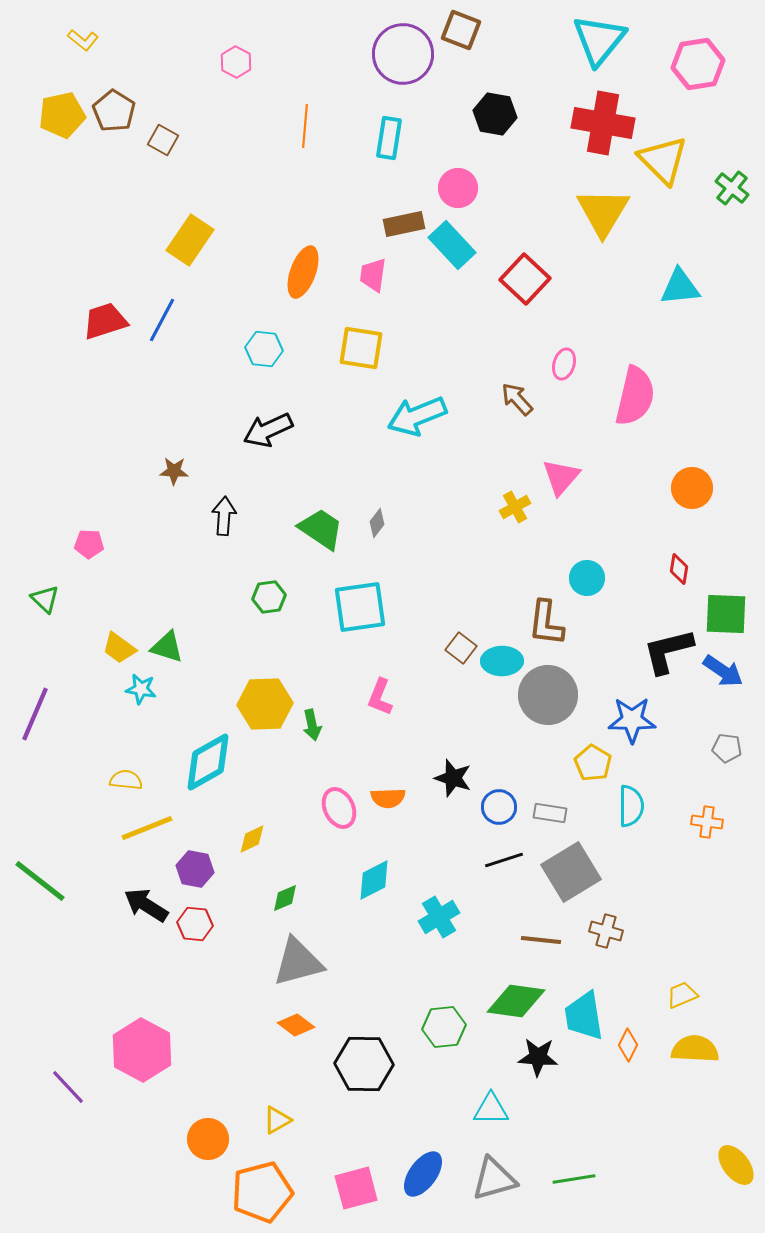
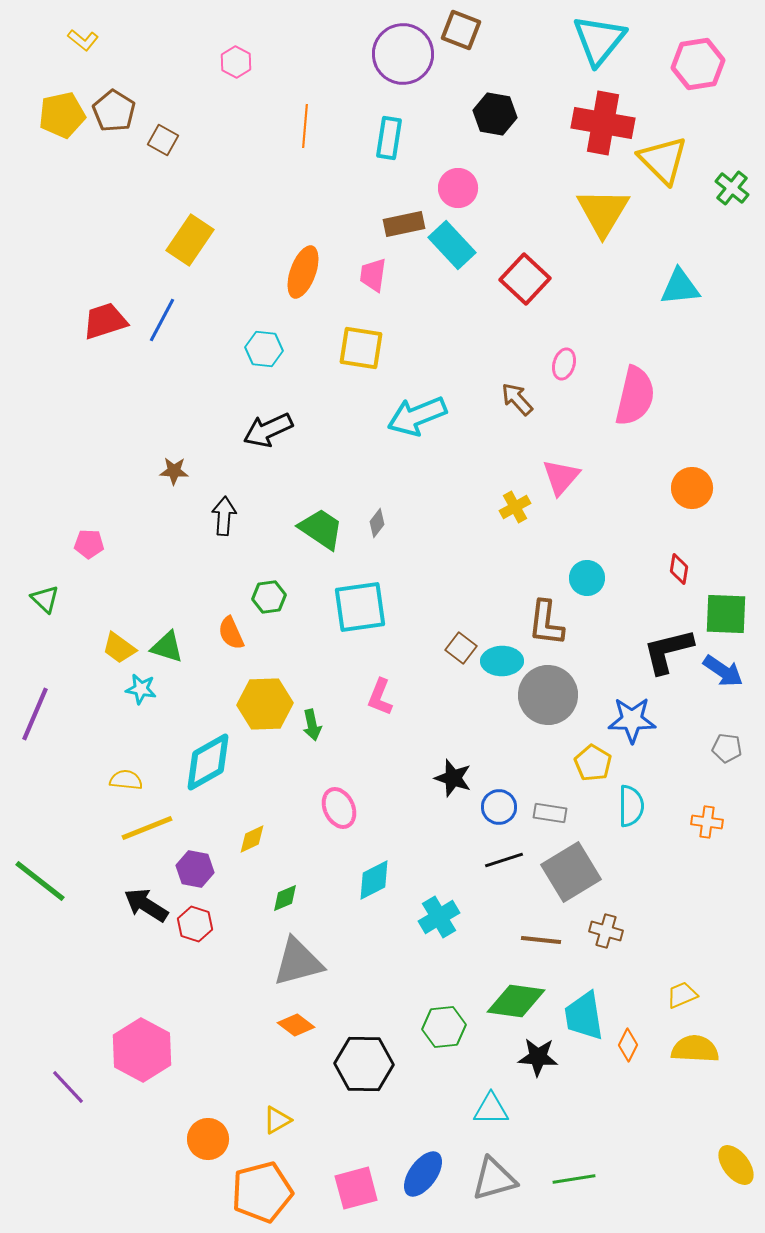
orange semicircle at (388, 798): moved 157 px left, 165 px up; rotated 68 degrees clockwise
red hexagon at (195, 924): rotated 12 degrees clockwise
